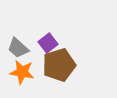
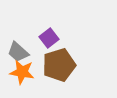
purple square: moved 1 px right, 5 px up
gray trapezoid: moved 4 px down
